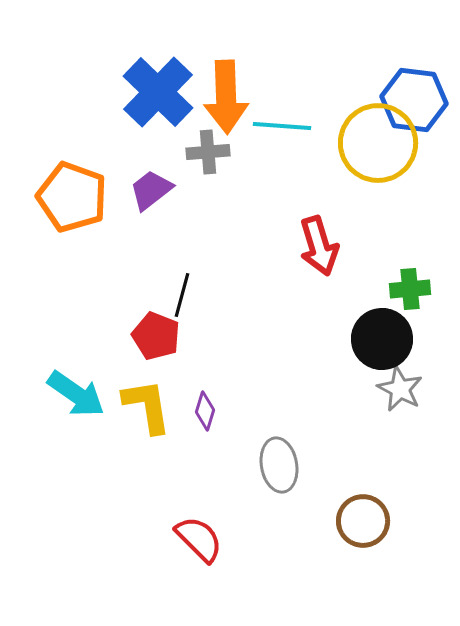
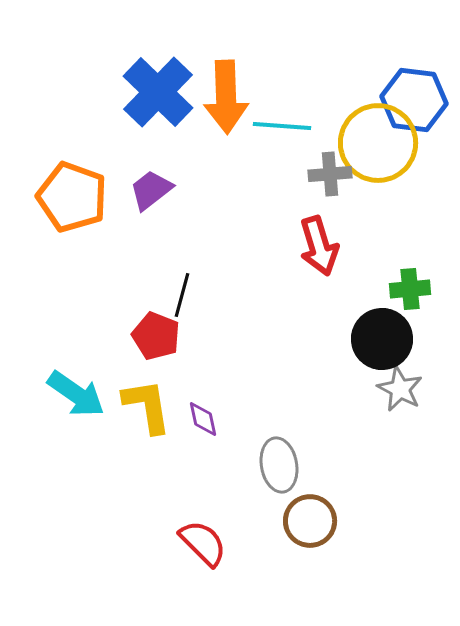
gray cross: moved 122 px right, 22 px down
purple diamond: moved 2 px left, 8 px down; rotated 30 degrees counterclockwise
brown circle: moved 53 px left
red semicircle: moved 4 px right, 4 px down
